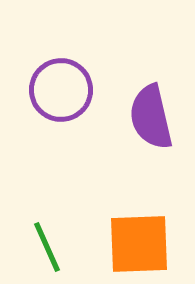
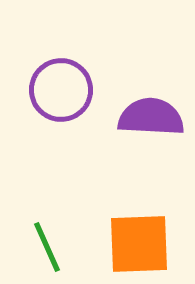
purple semicircle: rotated 106 degrees clockwise
